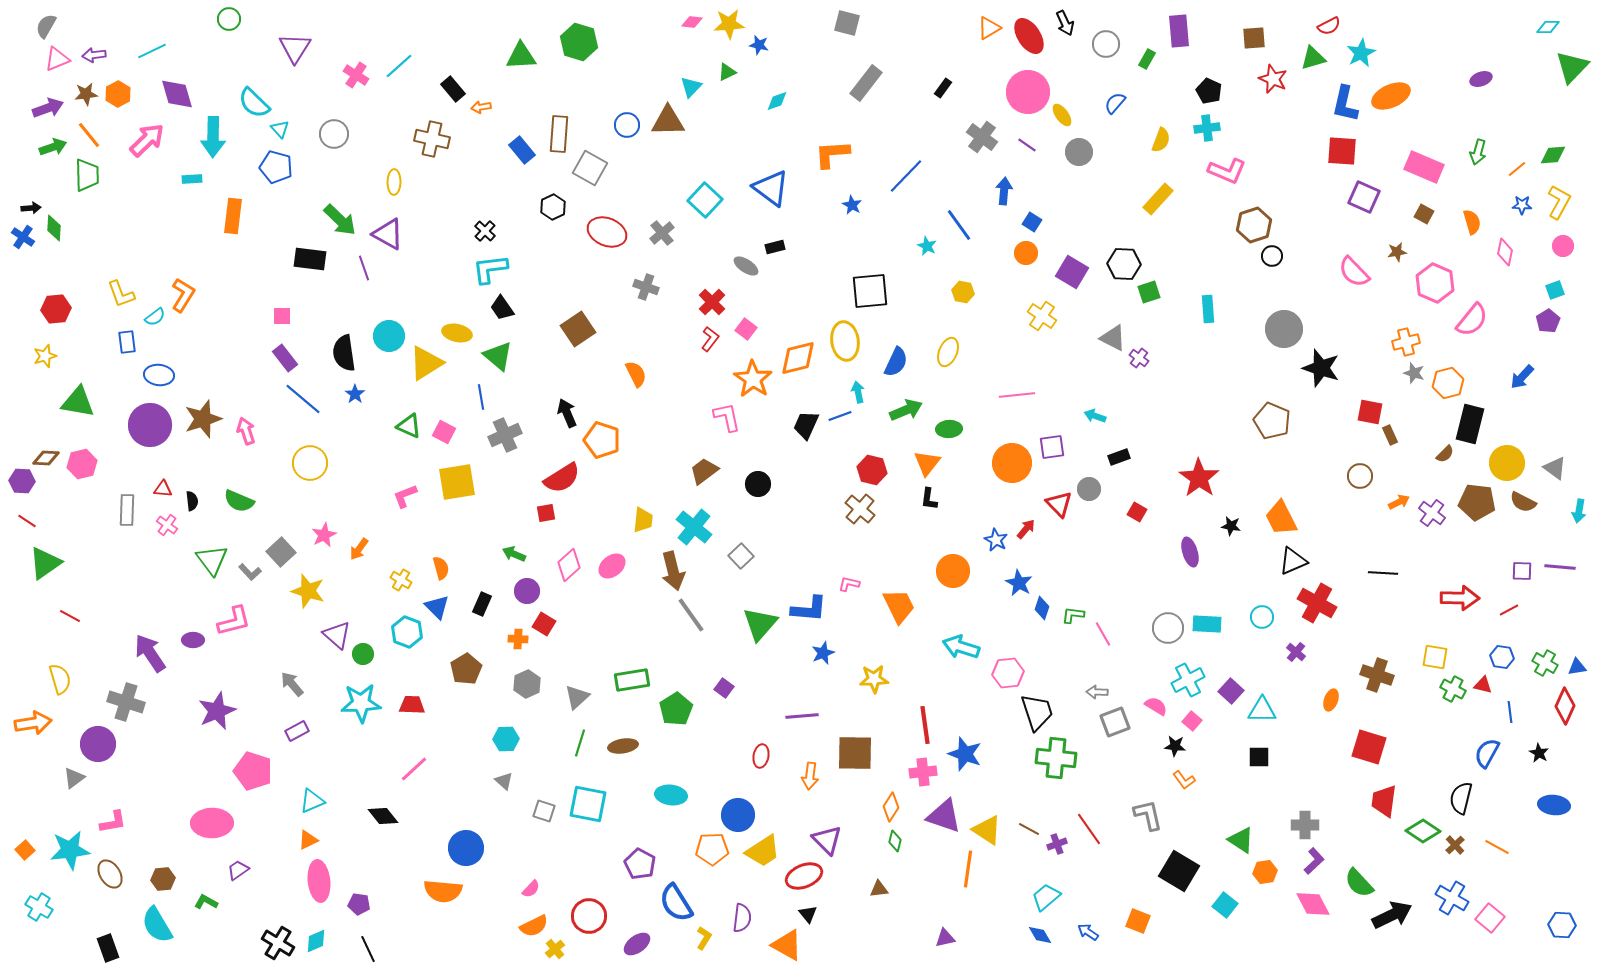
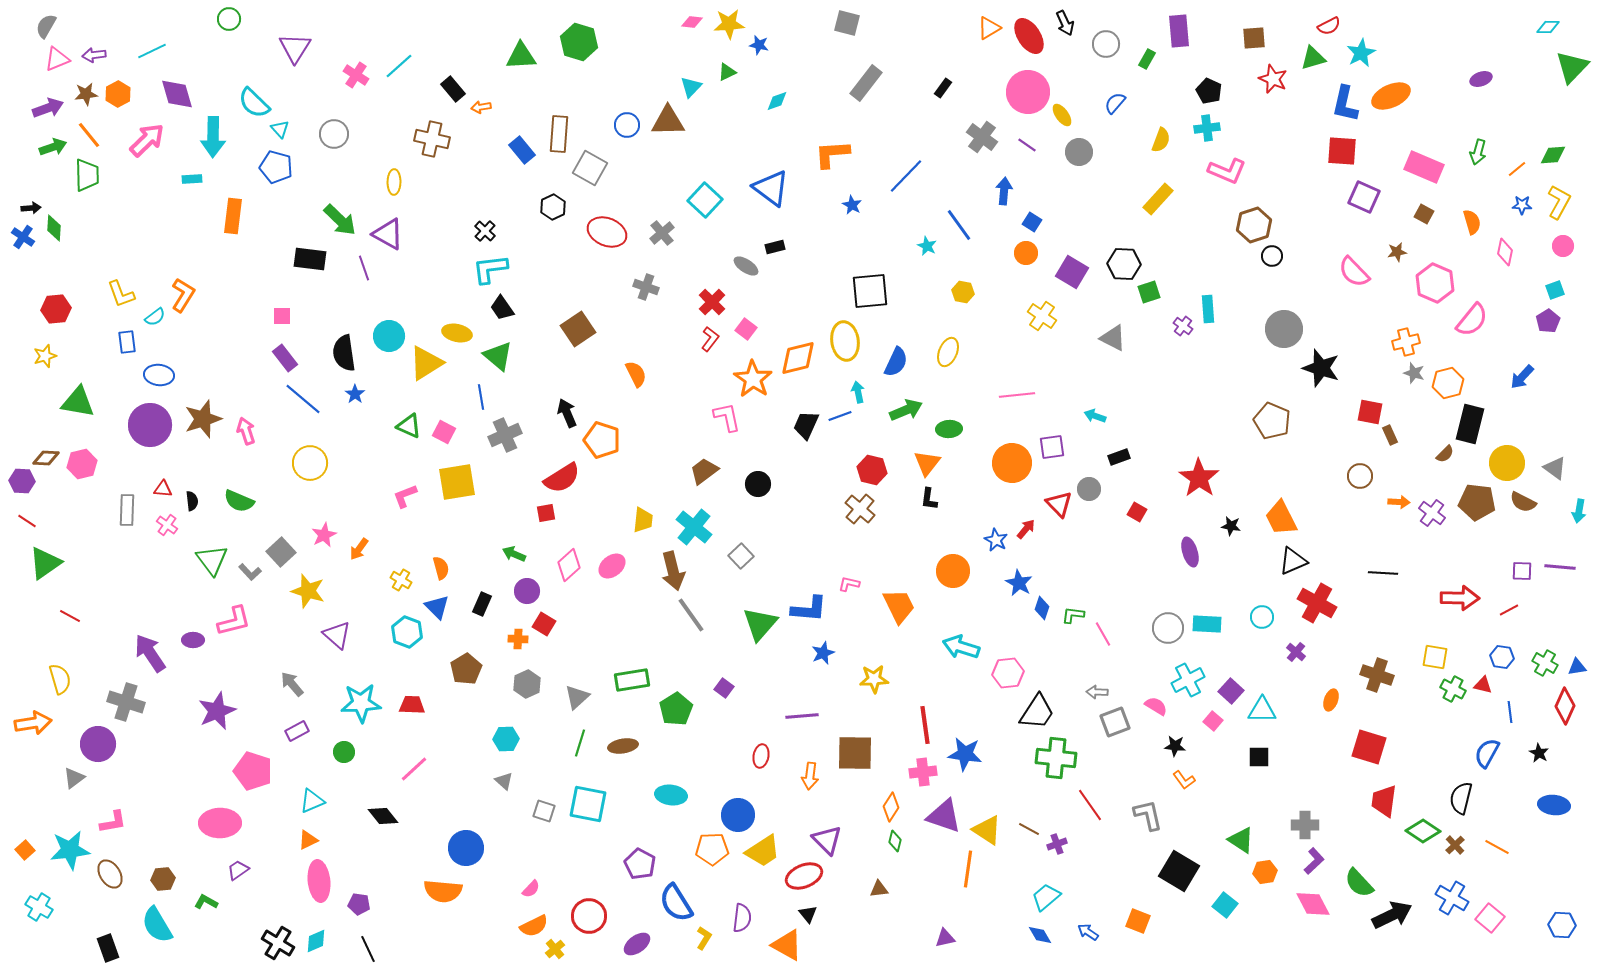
purple cross at (1139, 358): moved 44 px right, 32 px up
orange arrow at (1399, 502): rotated 30 degrees clockwise
green circle at (363, 654): moved 19 px left, 98 px down
black trapezoid at (1037, 712): rotated 51 degrees clockwise
pink square at (1192, 721): moved 21 px right
blue star at (965, 754): rotated 12 degrees counterclockwise
pink ellipse at (212, 823): moved 8 px right
red line at (1089, 829): moved 1 px right, 24 px up
